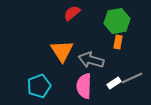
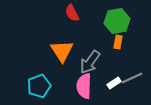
red semicircle: rotated 78 degrees counterclockwise
gray arrow: moved 1 px left, 2 px down; rotated 70 degrees counterclockwise
